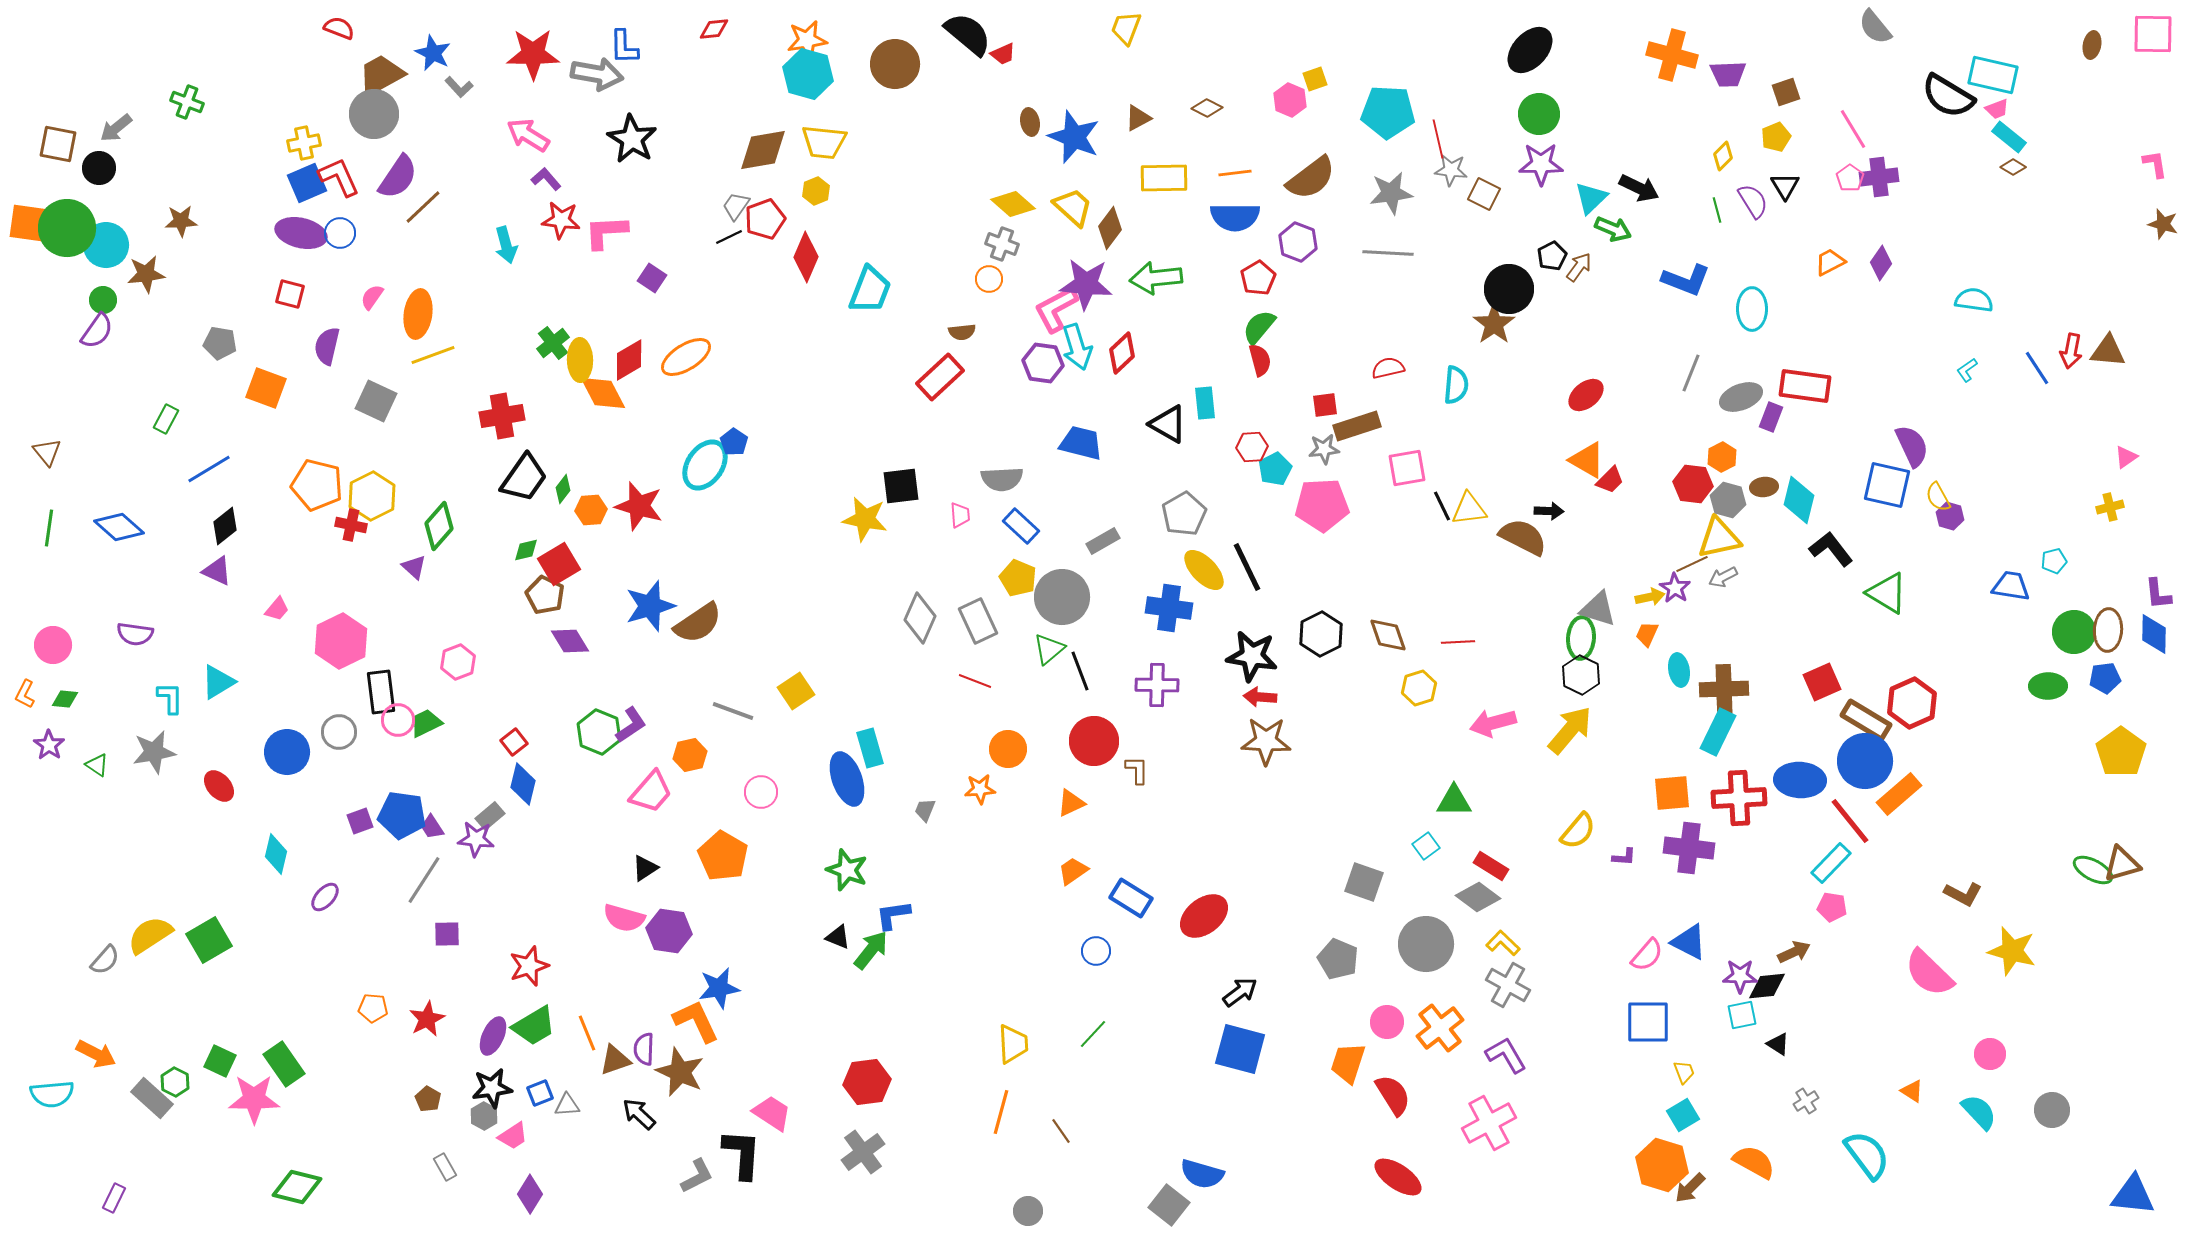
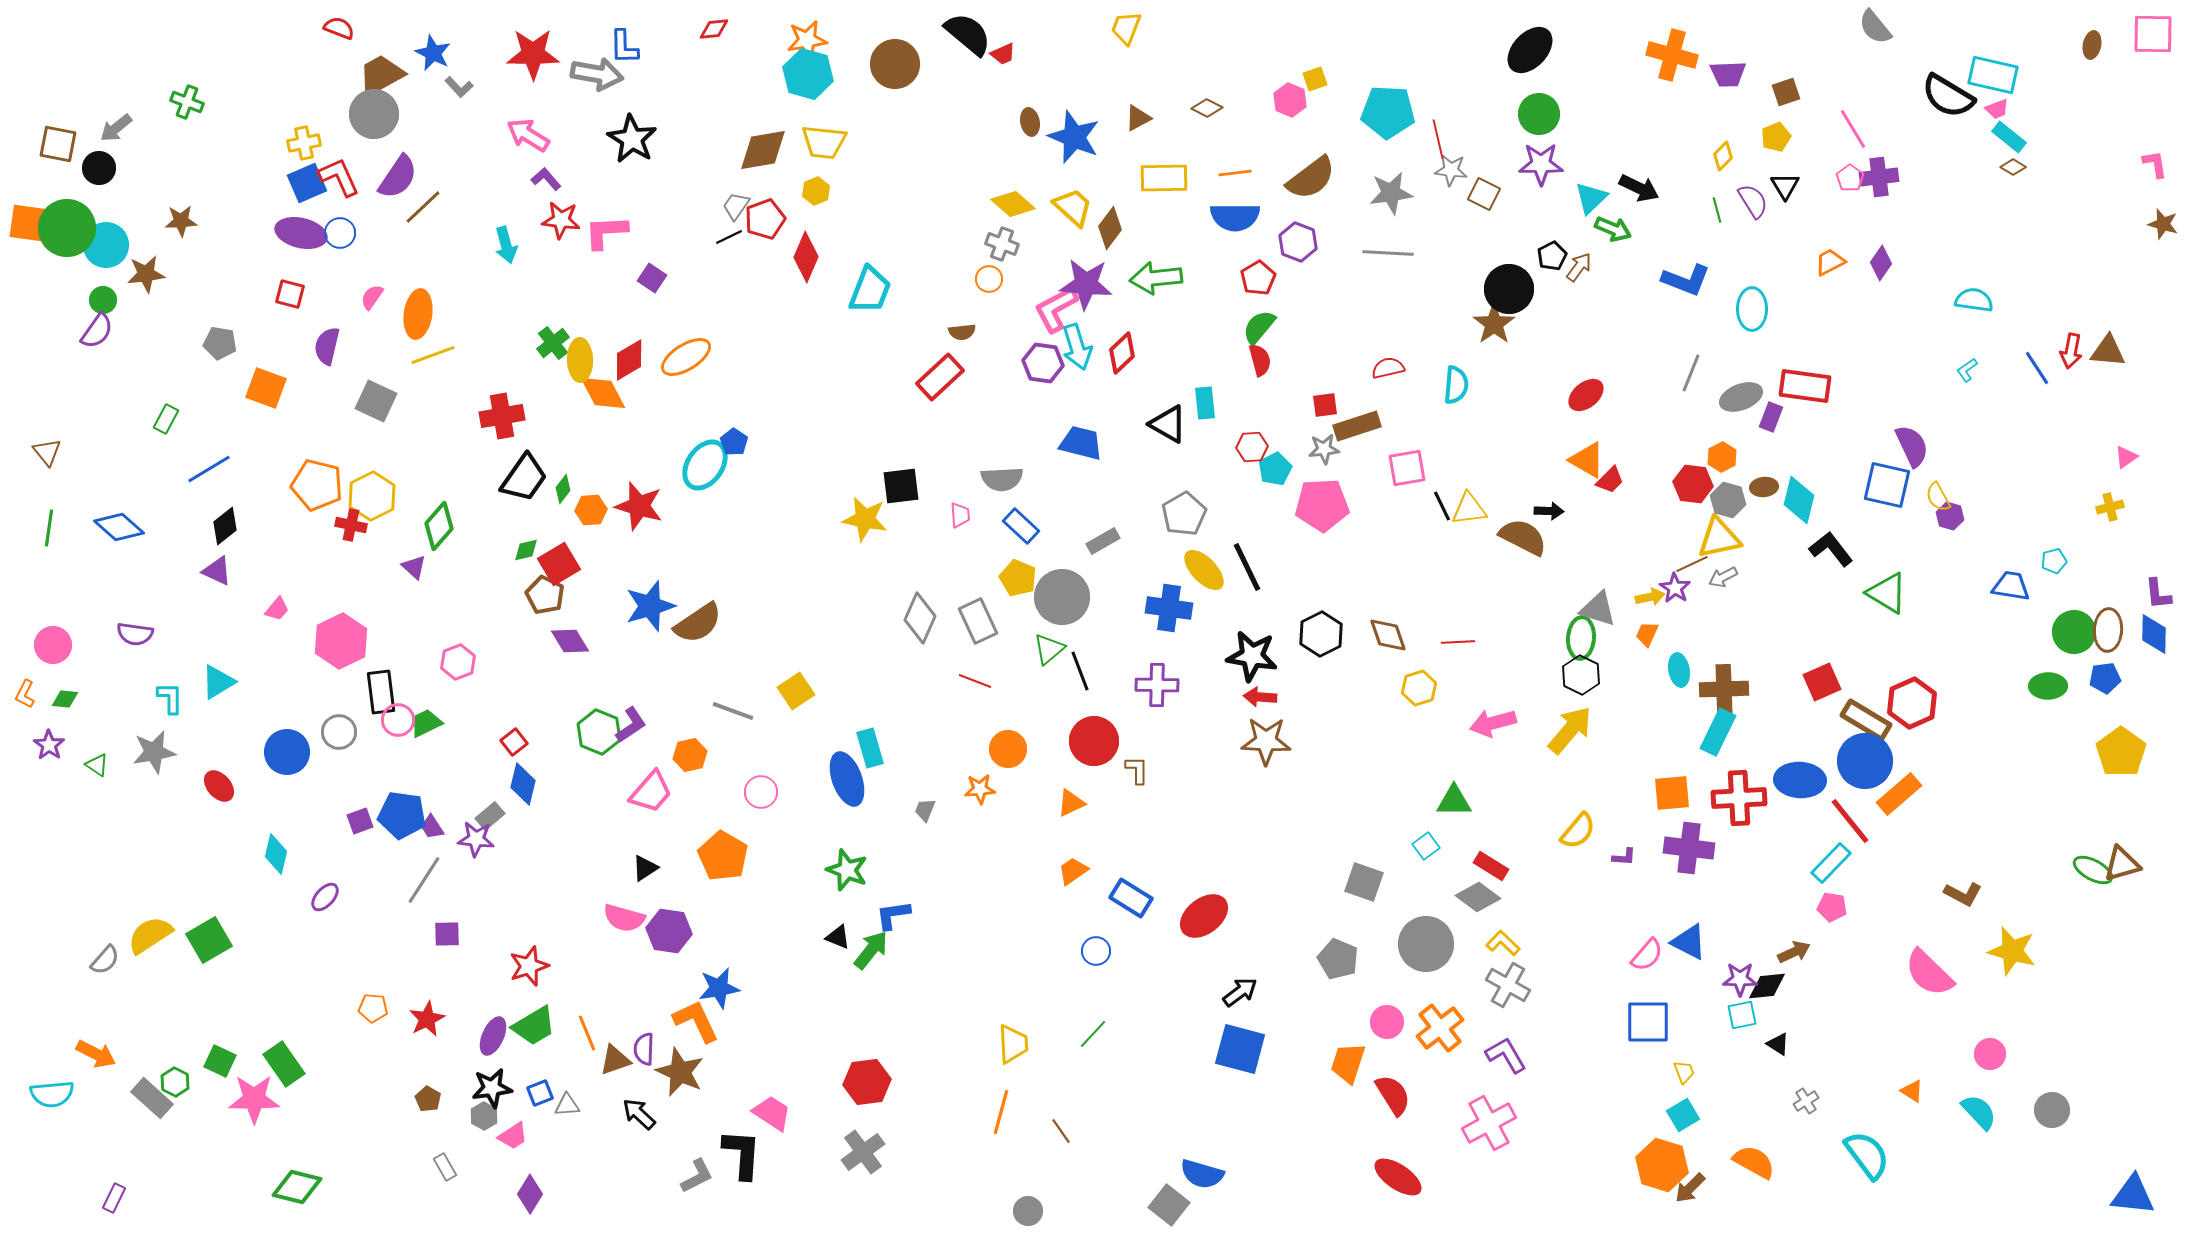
purple star at (1740, 976): moved 3 px down
